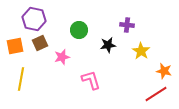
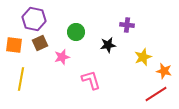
green circle: moved 3 px left, 2 px down
orange square: moved 1 px left, 1 px up; rotated 18 degrees clockwise
yellow star: moved 2 px right, 6 px down; rotated 18 degrees clockwise
